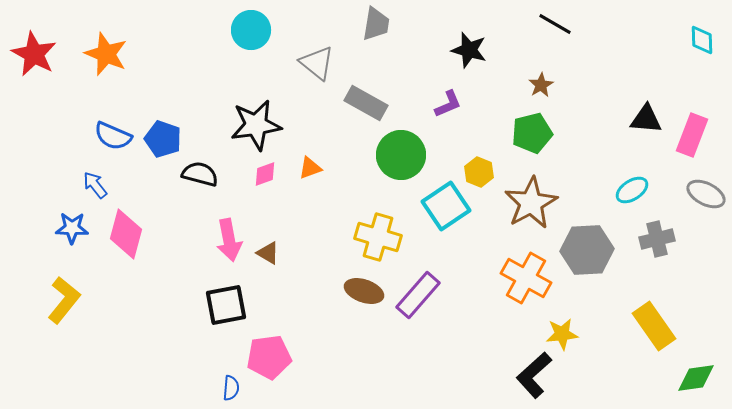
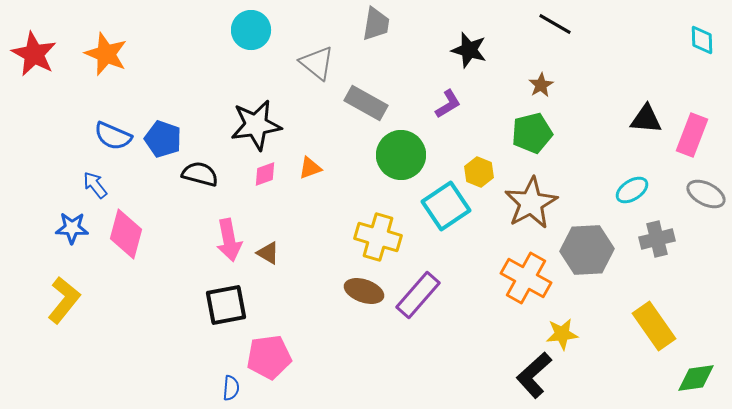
purple L-shape at (448, 104): rotated 8 degrees counterclockwise
